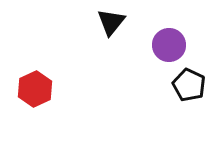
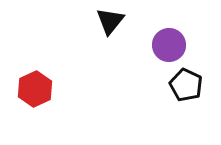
black triangle: moved 1 px left, 1 px up
black pentagon: moved 3 px left
